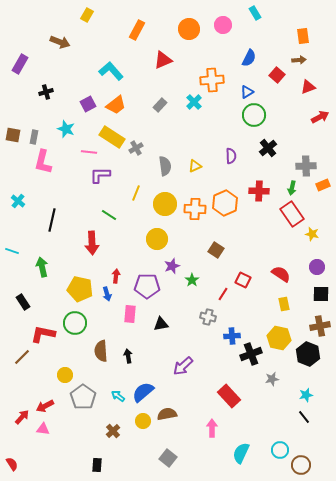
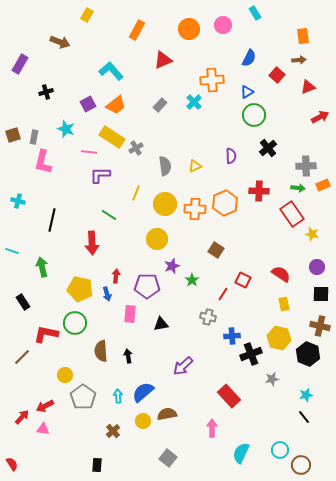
brown square at (13, 135): rotated 28 degrees counterclockwise
green arrow at (292, 188): moved 6 px right; rotated 96 degrees counterclockwise
cyan cross at (18, 201): rotated 24 degrees counterclockwise
brown cross at (320, 326): rotated 24 degrees clockwise
red L-shape at (43, 334): moved 3 px right
cyan arrow at (118, 396): rotated 48 degrees clockwise
